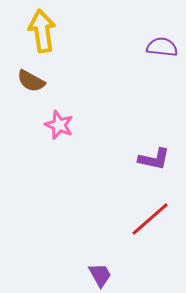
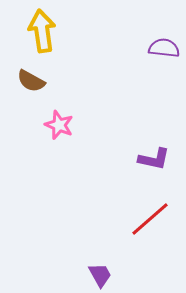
purple semicircle: moved 2 px right, 1 px down
